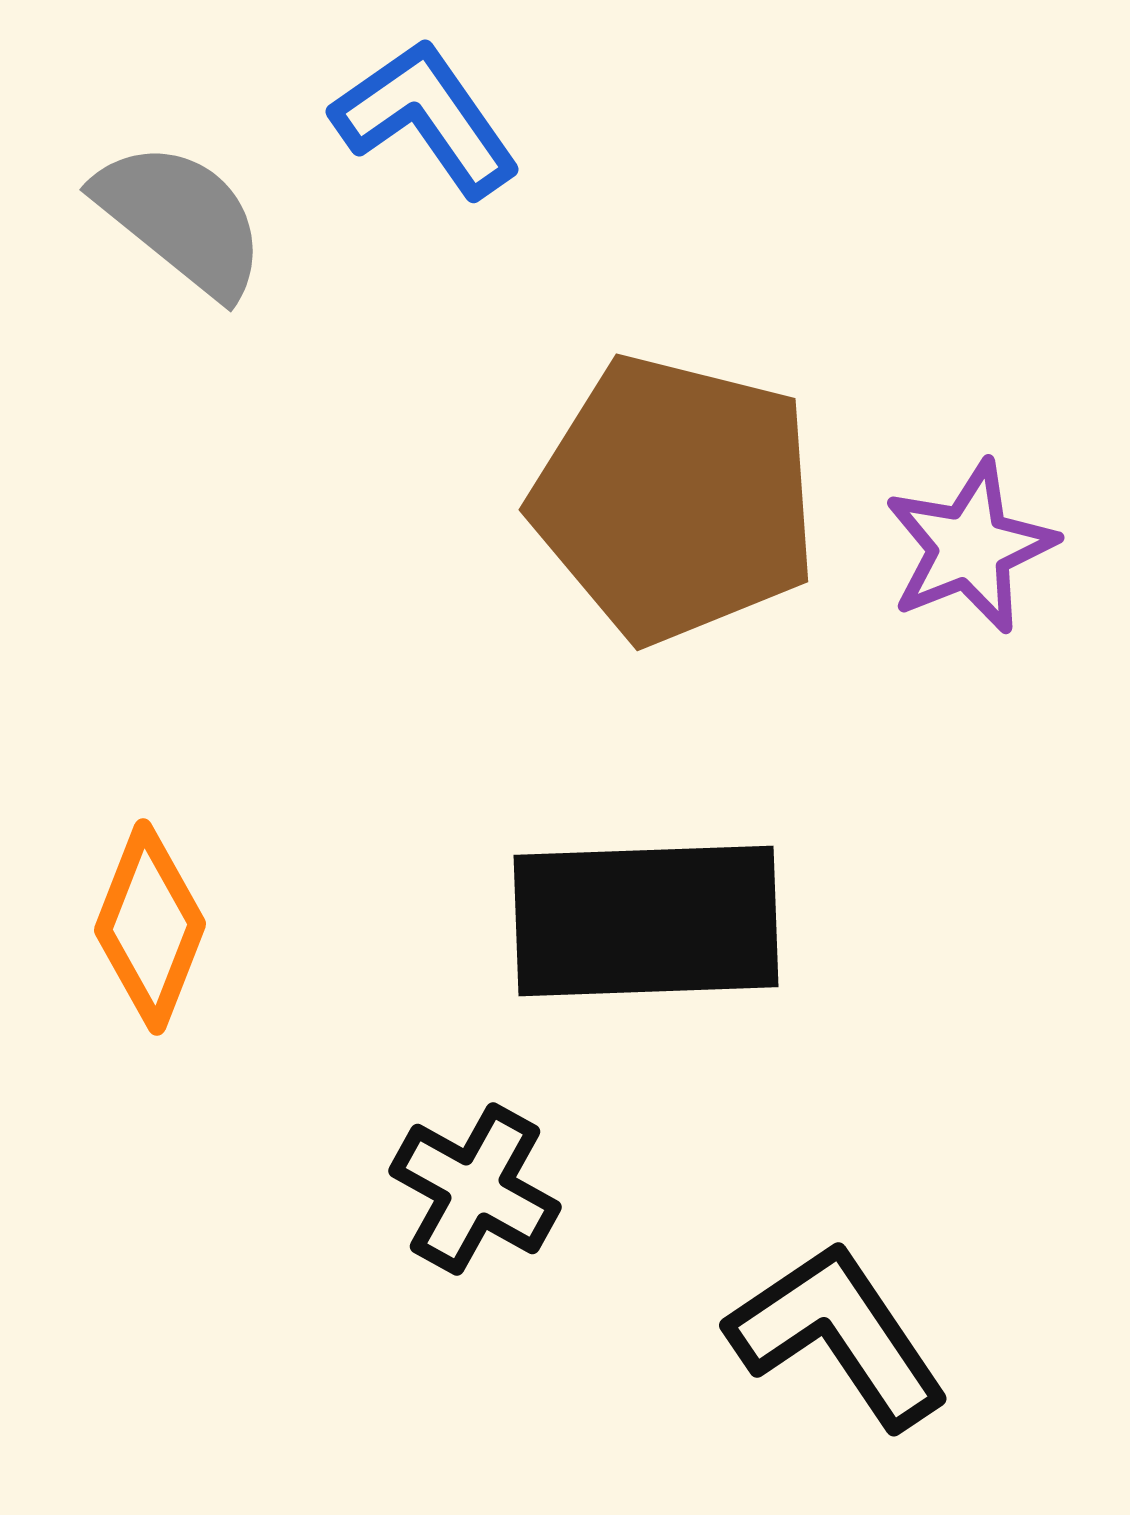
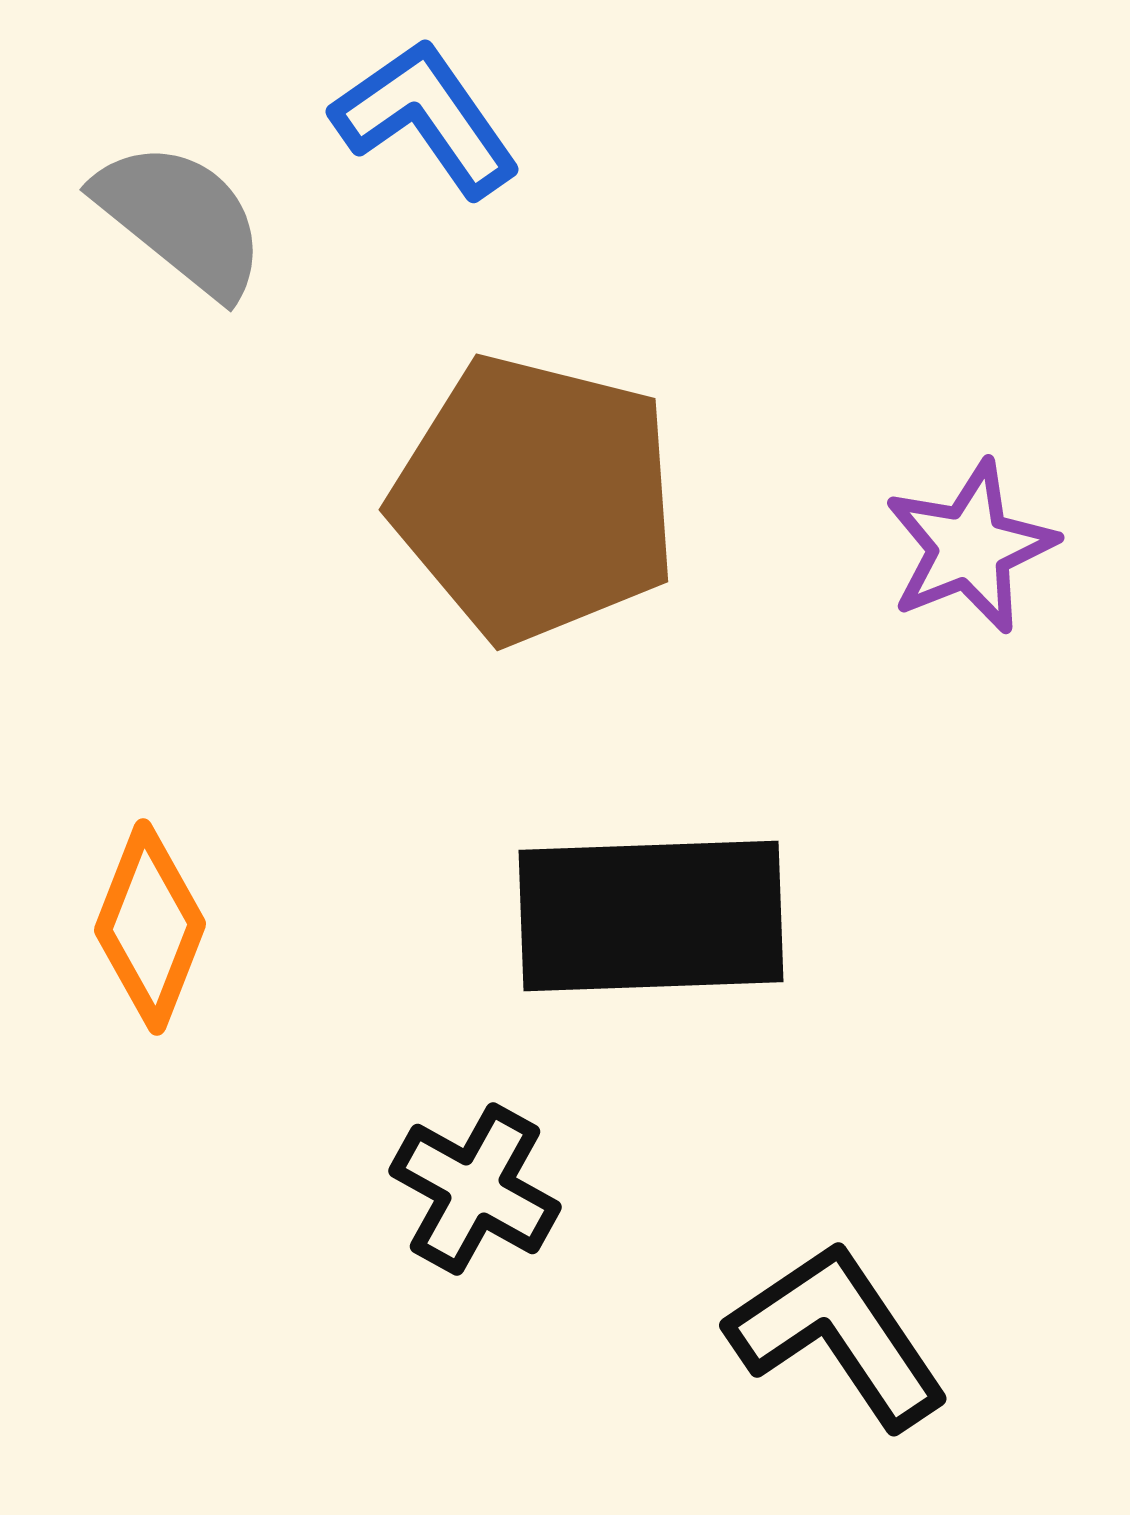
brown pentagon: moved 140 px left
black rectangle: moved 5 px right, 5 px up
